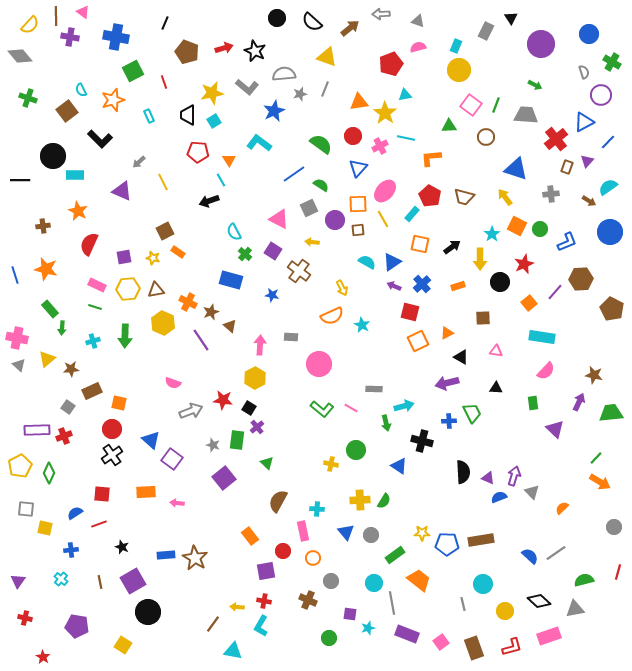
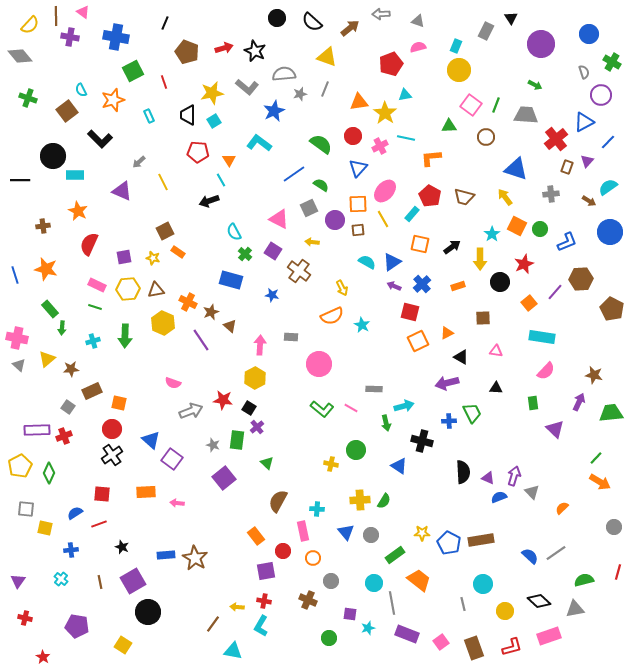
orange rectangle at (250, 536): moved 6 px right
blue pentagon at (447, 544): moved 2 px right, 1 px up; rotated 25 degrees clockwise
